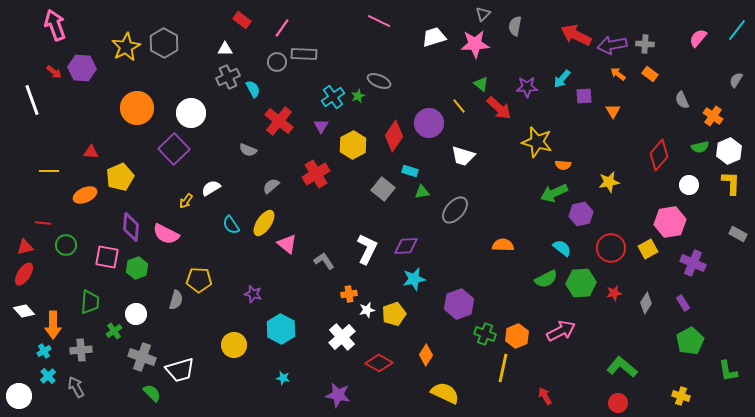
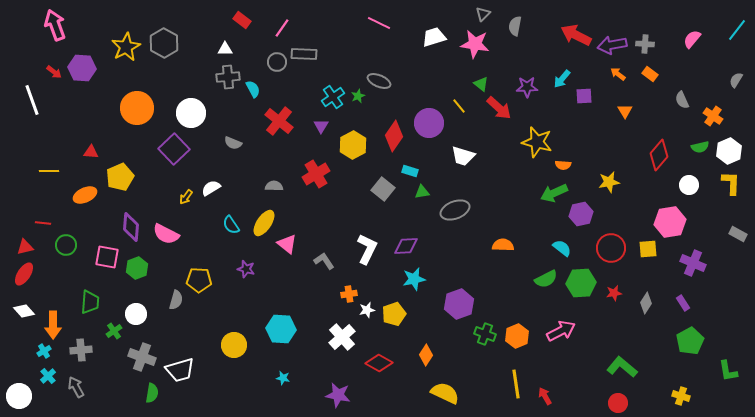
pink line at (379, 21): moved 2 px down
pink semicircle at (698, 38): moved 6 px left, 1 px down
pink star at (475, 44): rotated 12 degrees clockwise
gray cross at (228, 77): rotated 20 degrees clockwise
orange triangle at (613, 111): moved 12 px right
gray semicircle at (248, 150): moved 15 px left, 7 px up
gray semicircle at (271, 186): moved 3 px right; rotated 42 degrees clockwise
yellow arrow at (186, 201): moved 4 px up
gray ellipse at (455, 210): rotated 28 degrees clockwise
yellow square at (648, 249): rotated 24 degrees clockwise
purple star at (253, 294): moved 7 px left, 25 px up
cyan hexagon at (281, 329): rotated 24 degrees counterclockwise
yellow line at (503, 368): moved 13 px right, 16 px down; rotated 20 degrees counterclockwise
green semicircle at (152, 393): rotated 54 degrees clockwise
